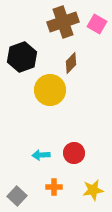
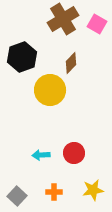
brown cross: moved 3 px up; rotated 12 degrees counterclockwise
orange cross: moved 5 px down
